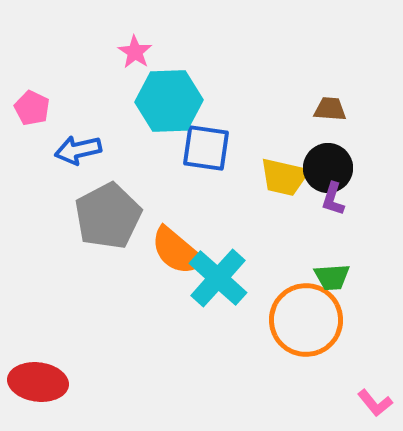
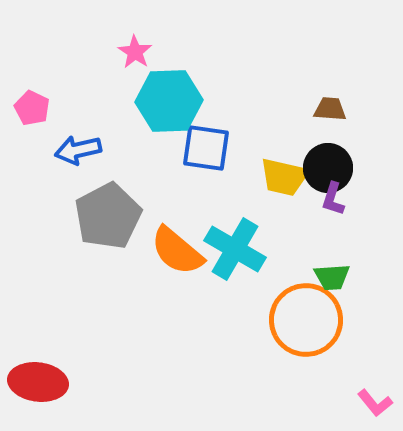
cyan cross: moved 17 px right, 29 px up; rotated 12 degrees counterclockwise
